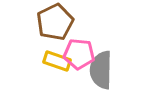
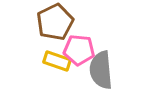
pink pentagon: moved 4 px up
gray semicircle: rotated 6 degrees counterclockwise
